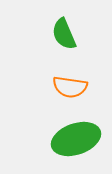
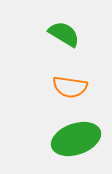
green semicircle: rotated 144 degrees clockwise
